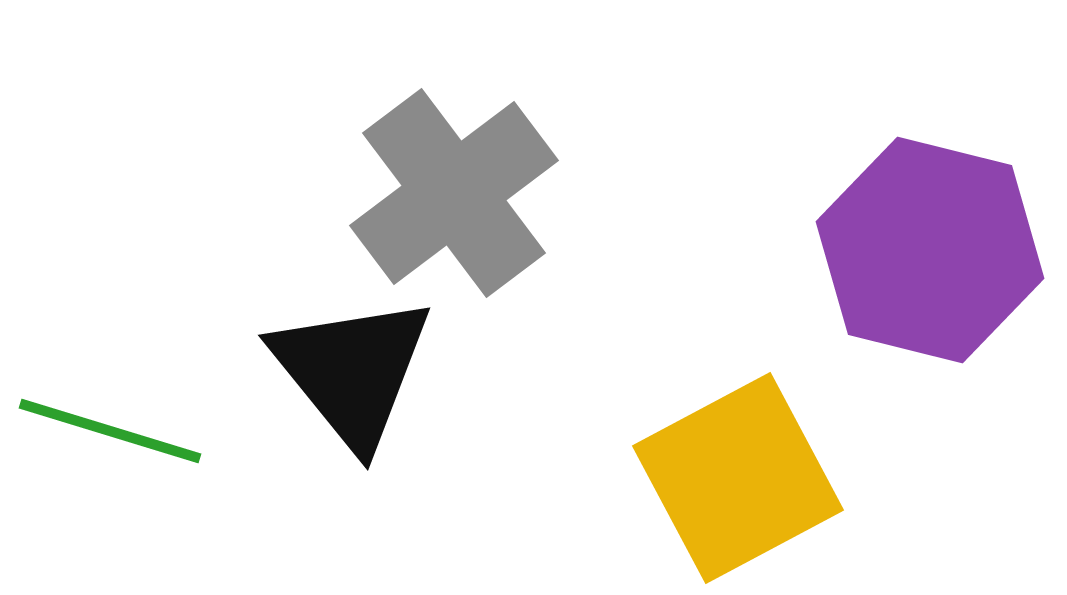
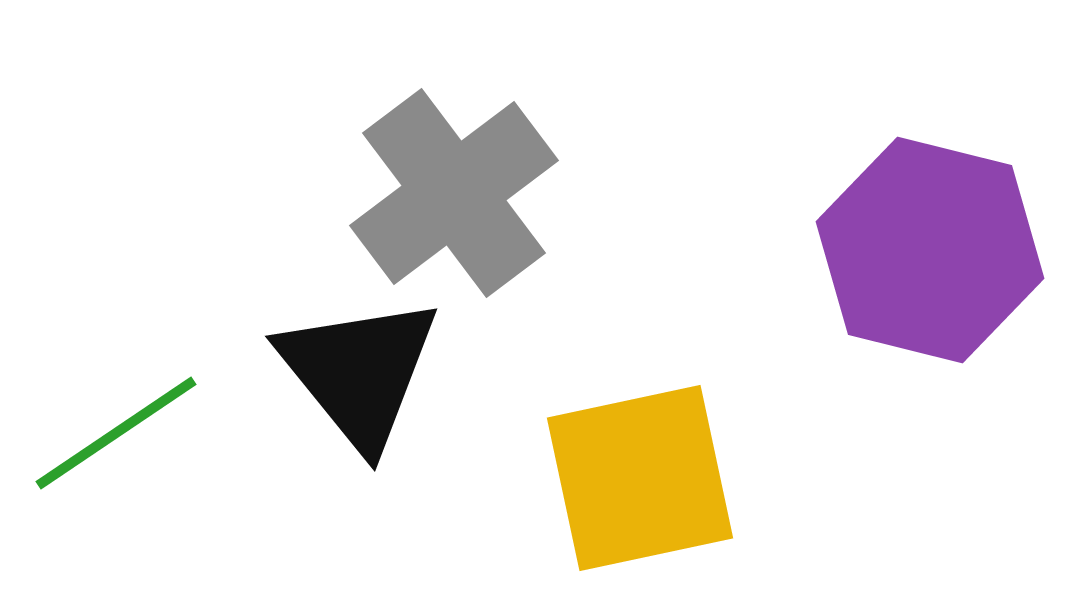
black triangle: moved 7 px right, 1 px down
green line: moved 6 px right, 2 px down; rotated 51 degrees counterclockwise
yellow square: moved 98 px left; rotated 16 degrees clockwise
